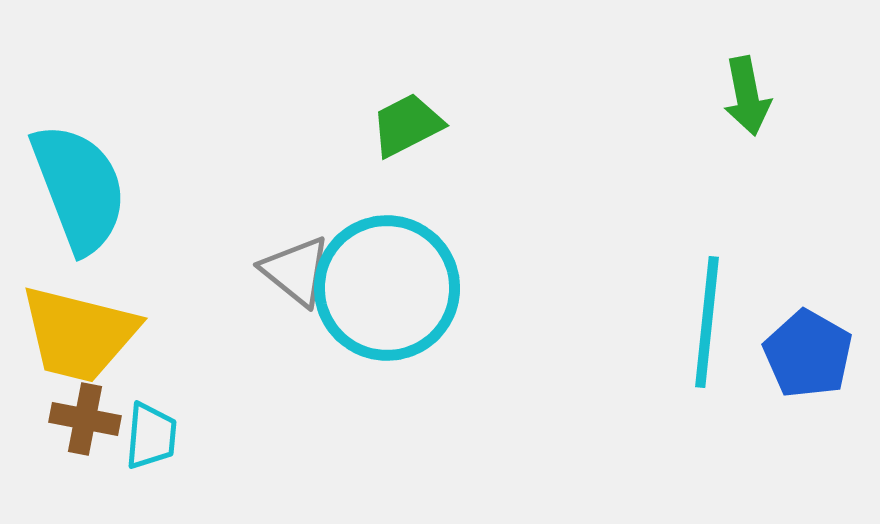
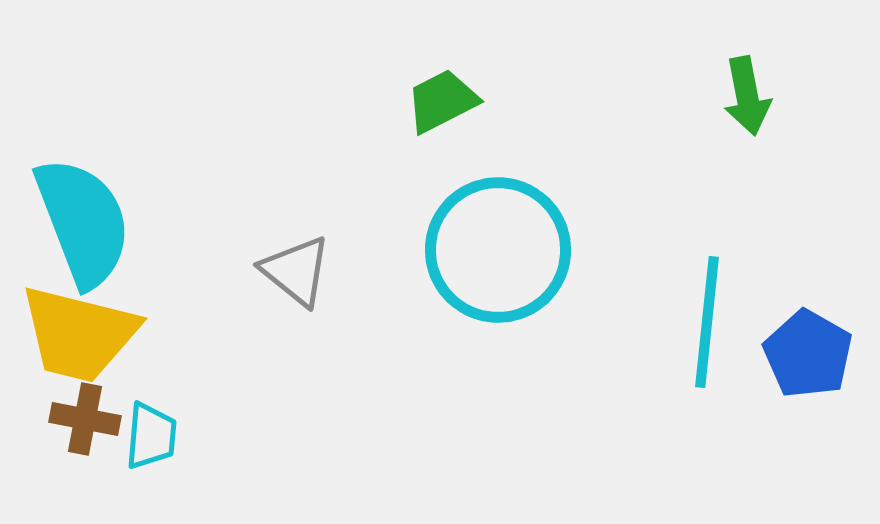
green trapezoid: moved 35 px right, 24 px up
cyan semicircle: moved 4 px right, 34 px down
cyan circle: moved 111 px right, 38 px up
